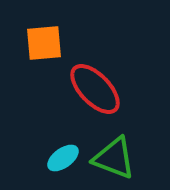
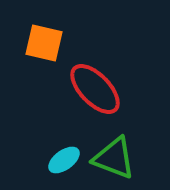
orange square: rotated 18 degrees clockwise
cyan ellipse: moved 1 px right, 2 px down
